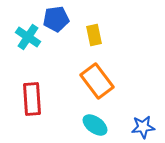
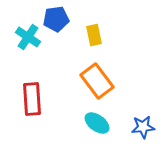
cyan ellipse: moved 2 px right, 2 px up
